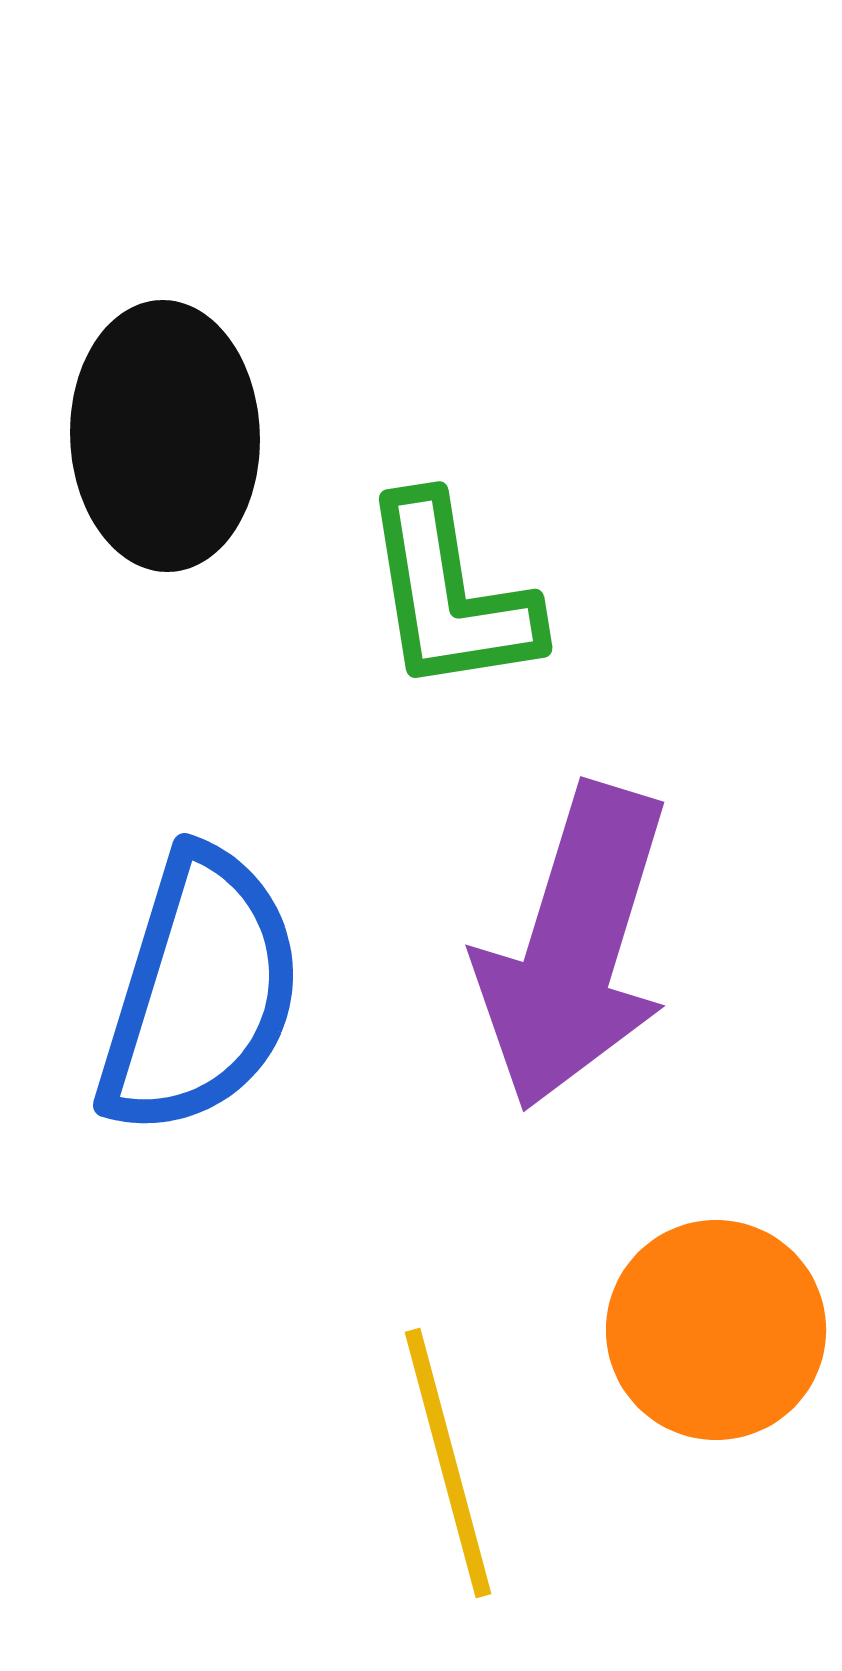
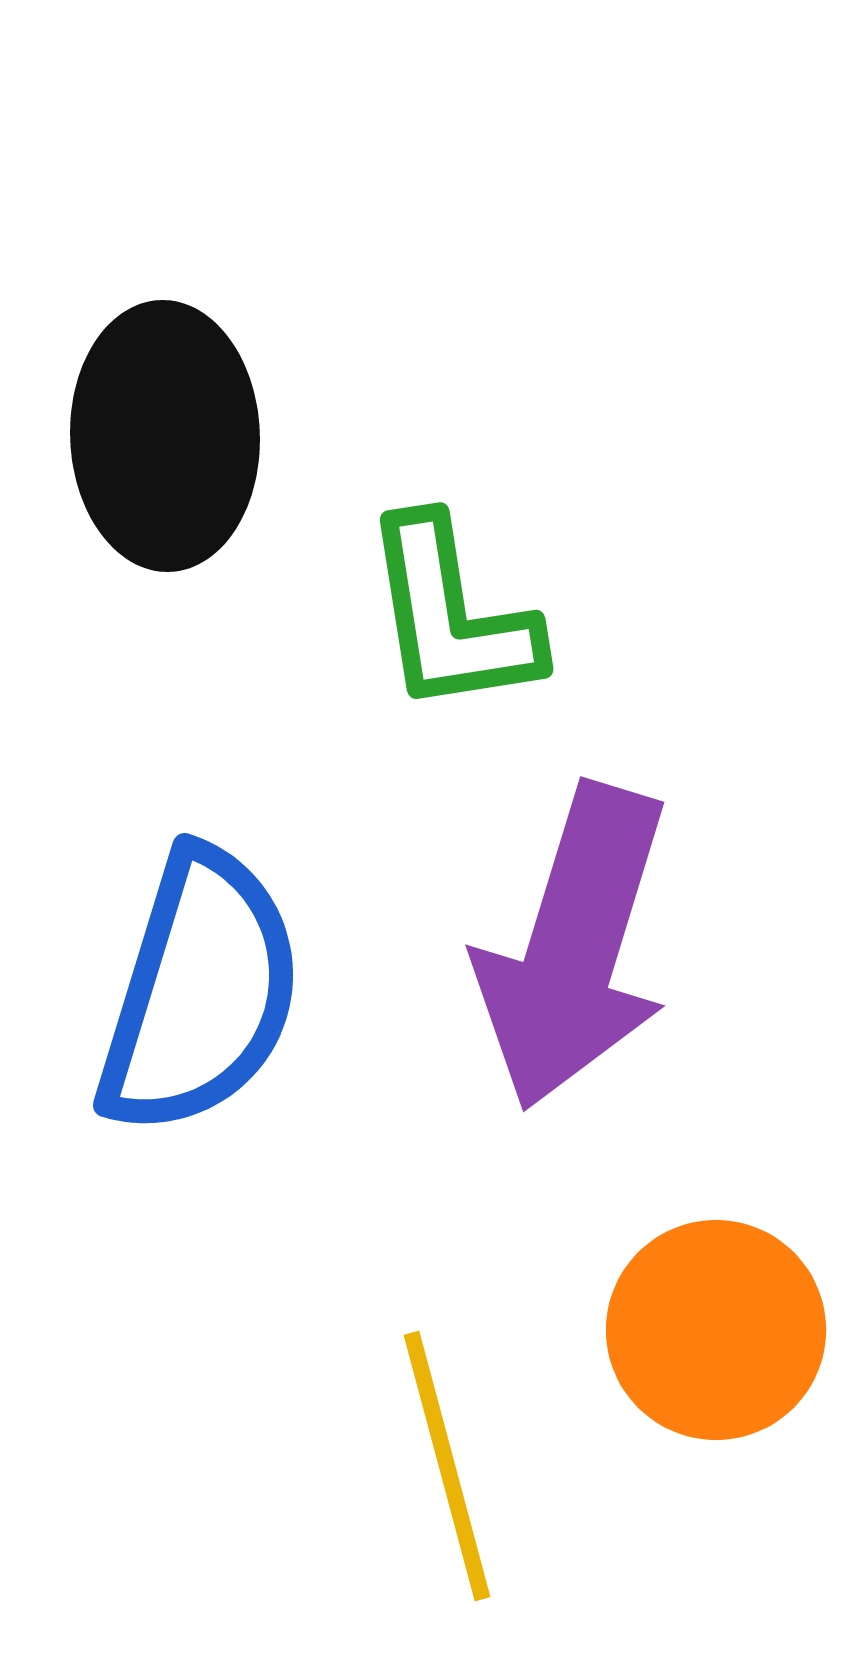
green L-shape: moved 1 px right, 21 px down
yellow line: moved 1 px left, 3 px down
